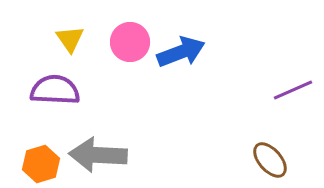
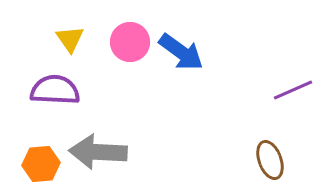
blue arrow: rotated 57 degrees clockwise
gray arrow: moved 3 px up
brown ellipse: rotated 21 degrees clockwise
orange hexagon: rotated 12 degrees clockwise
